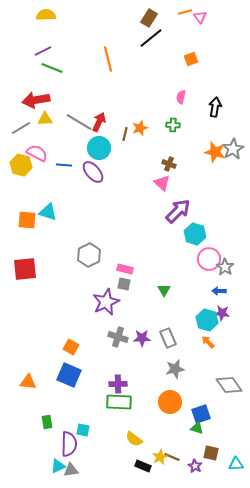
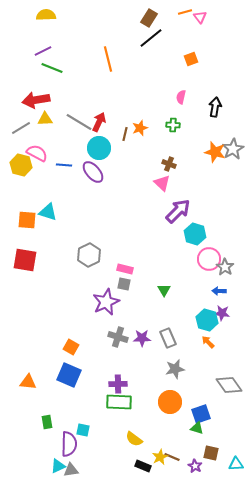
red square at (25, 269): moved 9 px up; rotated 15 degrees clockwise
